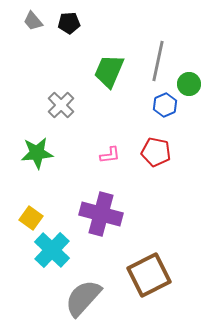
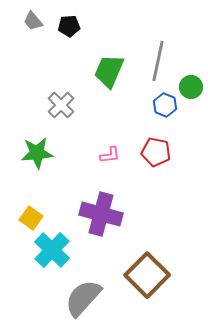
black pentagon: moved 3 px down
green circle: moved 2 px right, 3 px down
blue hexagon: rotated 15 degrees counterclockwise
brown square: moved 2 px left; rotated 18 degrees counterclockwise
